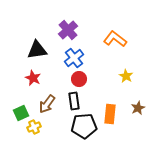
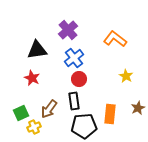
red star: moved 1 px left
brown arrow: moved 2 px right, 5 px down
